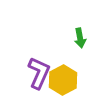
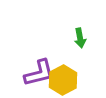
purple L-shape: rotated 52 degrees clockwise
